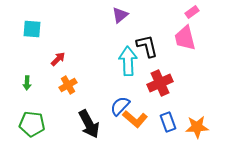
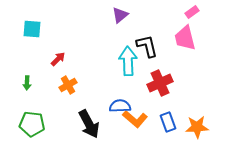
blue semicircle: rotated 45 degrees clockwise
